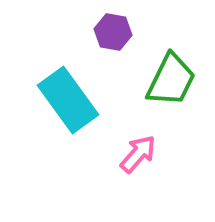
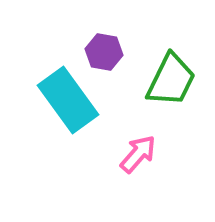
purple hexagon: moved 9 px left, 20 px down
